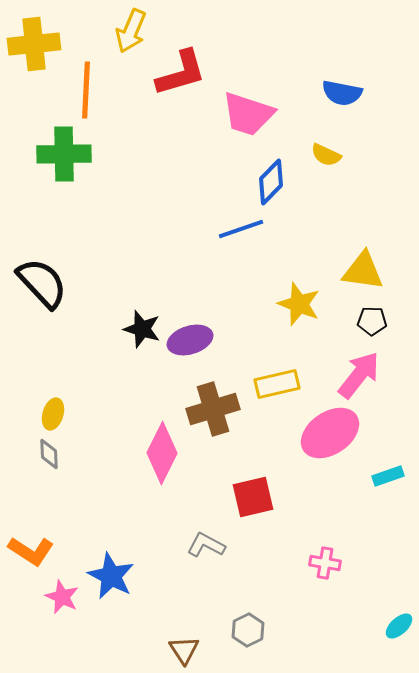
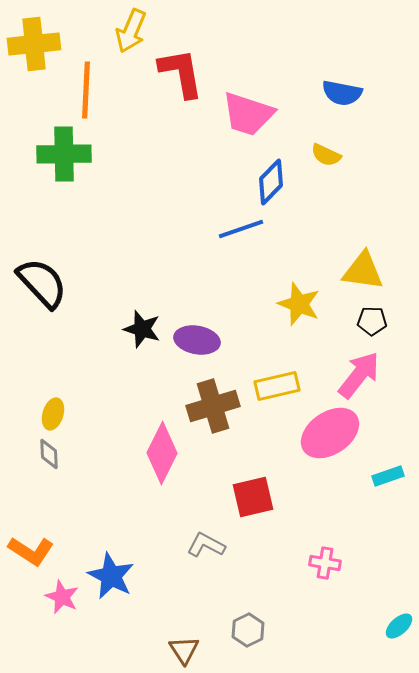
red L-shape: rotated 84 degrees counterclockwise
purple ellipse: moved 7 px right; rotated 27 degrees clockwise
yellow rectangle: moved 2 px down
brown cross: moved 3 px up
